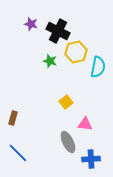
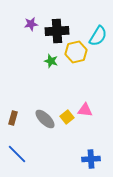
purple star: rotated 24 degrees counterclockwise
black cross: moved 1 px left; rotated 30 degrees counterclockwise
green star: moved 1 px right
cyan semicircle: moved 31 px up; rotated 20 degrees clockwise
yellow square: moved 1 px right, 15 px down
pink triangle: moved 14 px up
gray ellipse: moved 23 px left, 23 px up; rotated 20 degrees counterclockwise
blue line: moved 1 px left, 1 px down
